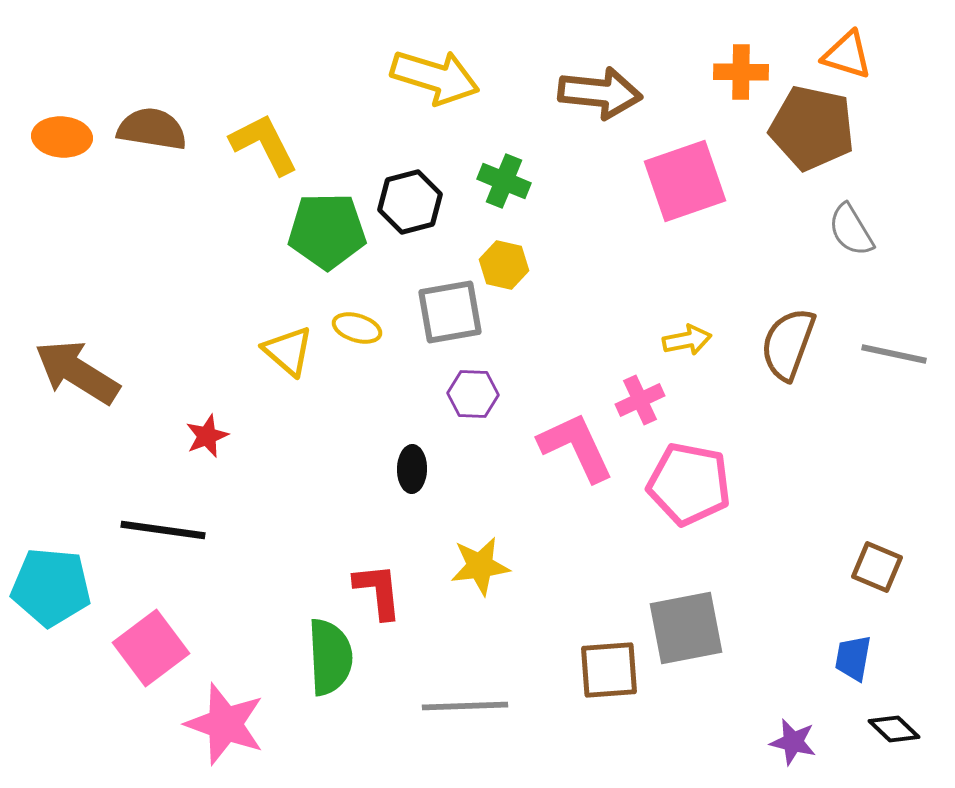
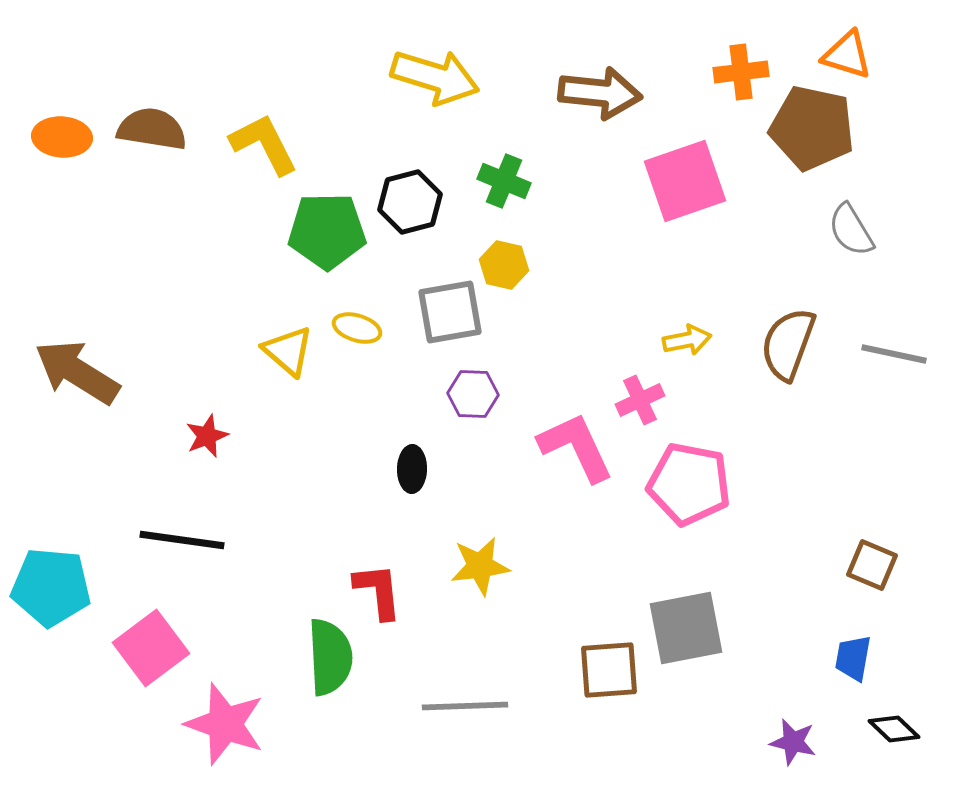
orange cross at (741, 72): rotated 8 degrees counterclockwise
black line at (163, 530): moved 19 px right, 10 px down
brown square at (877, 567): moved 5 px left, 2 px up
